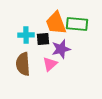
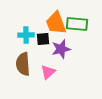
pink triangle: moved 2 px left, 8 px down
